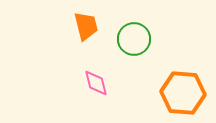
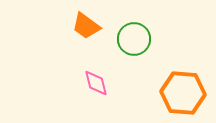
orange trapezoid: rotated 140 degrees clockwise
